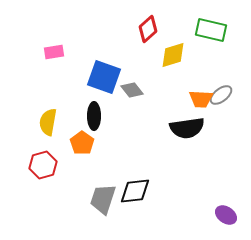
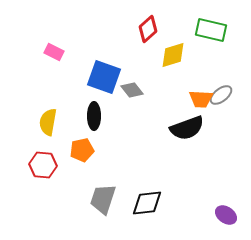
pink rectangle: rotated 36 degrees clockwise
black semicircle: rotated 12 degrees counterclockwise
orange pentagon: moved 7 px down; rotated 25 degrees clockwise
red hexagon: rotated 20 degrees clockwise
black diamond: moved 12 px right, 12 px down
